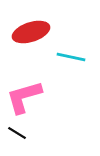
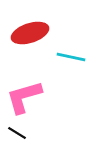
red ellipse: moved 1 px left, 1 px down
